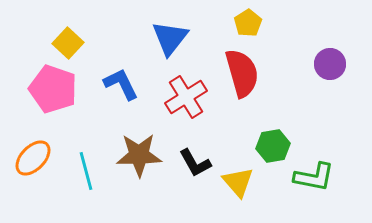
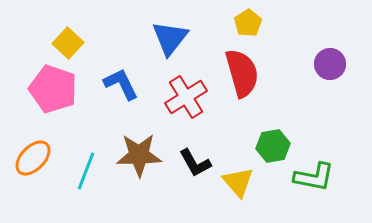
cyan line: rotated 36 degrees clockwise
